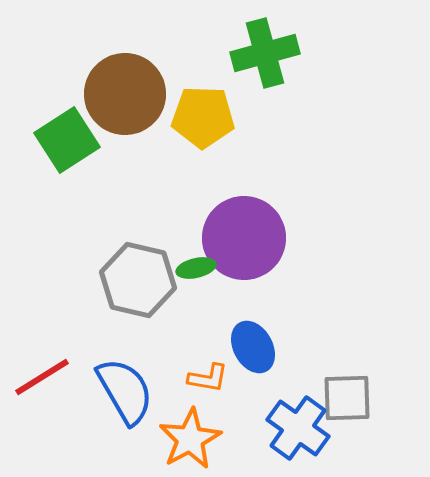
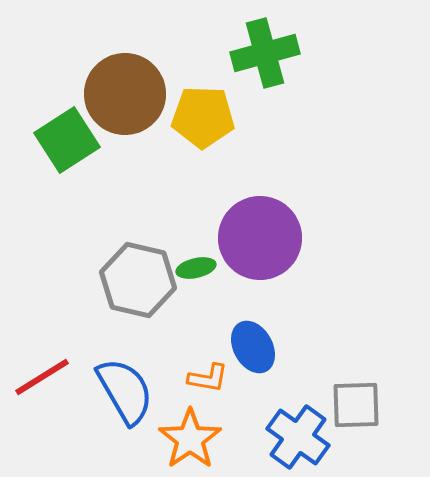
purple circle: moved 16 px right
gray square: moved 9 px right, 7 px down
blue cross: moved 9 px down
orange star: rotated 6 degrees counterclockwise
